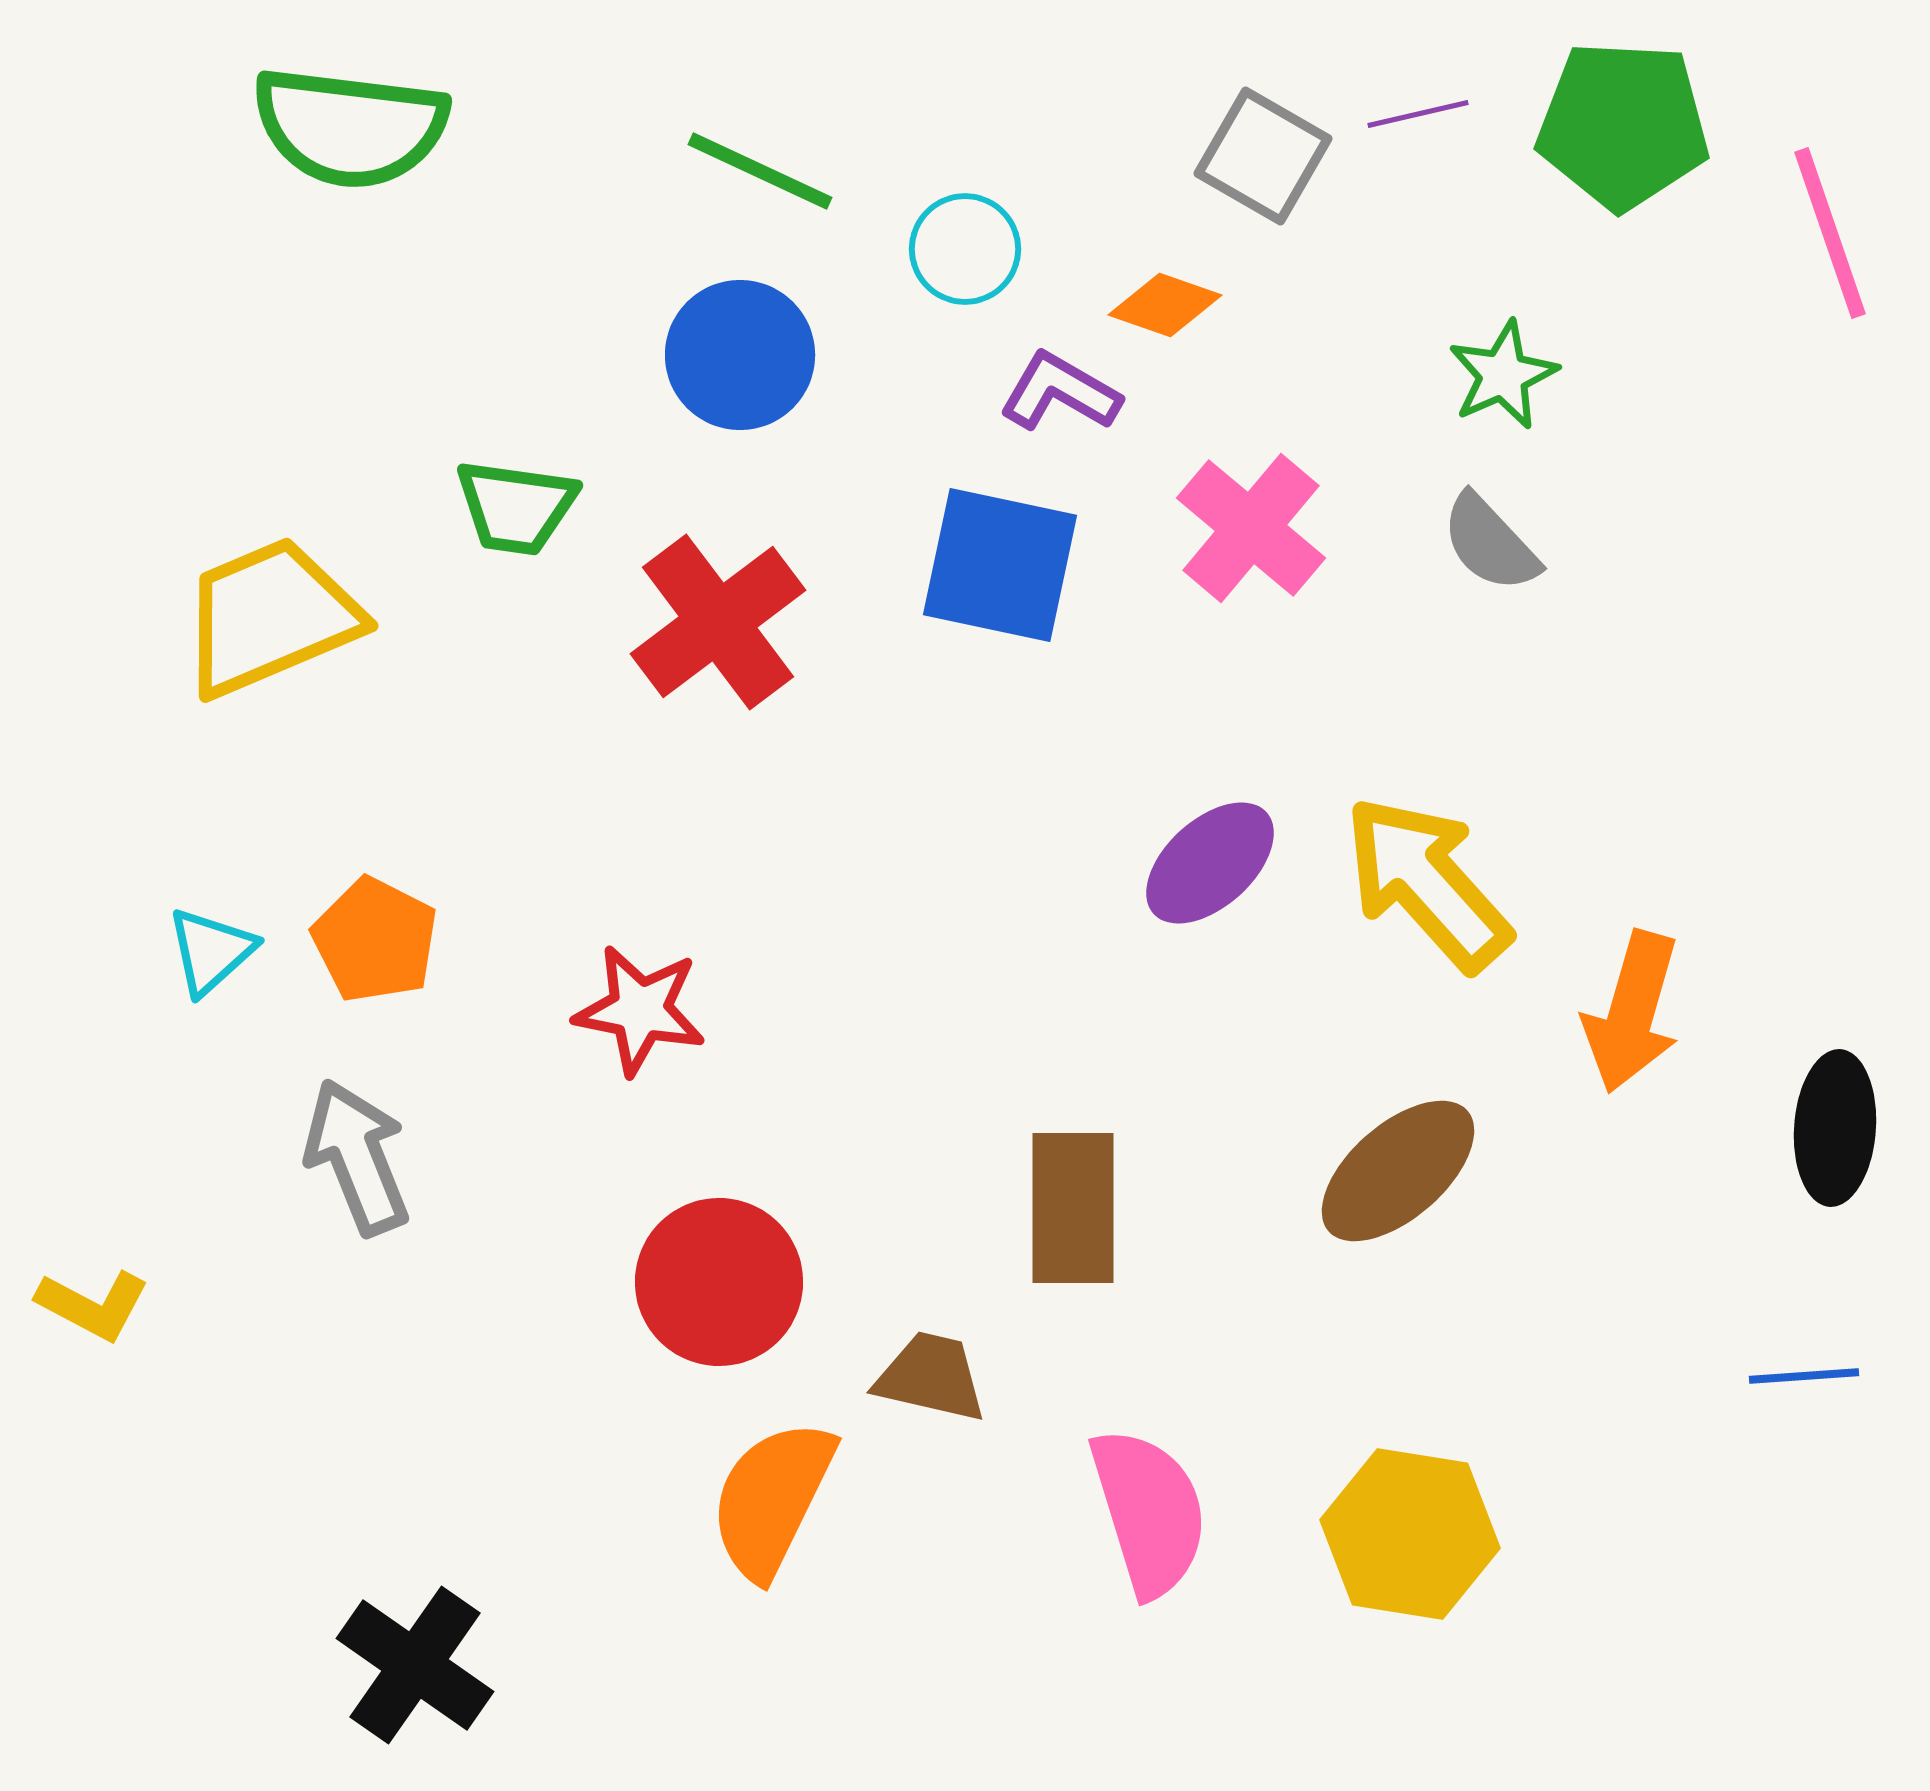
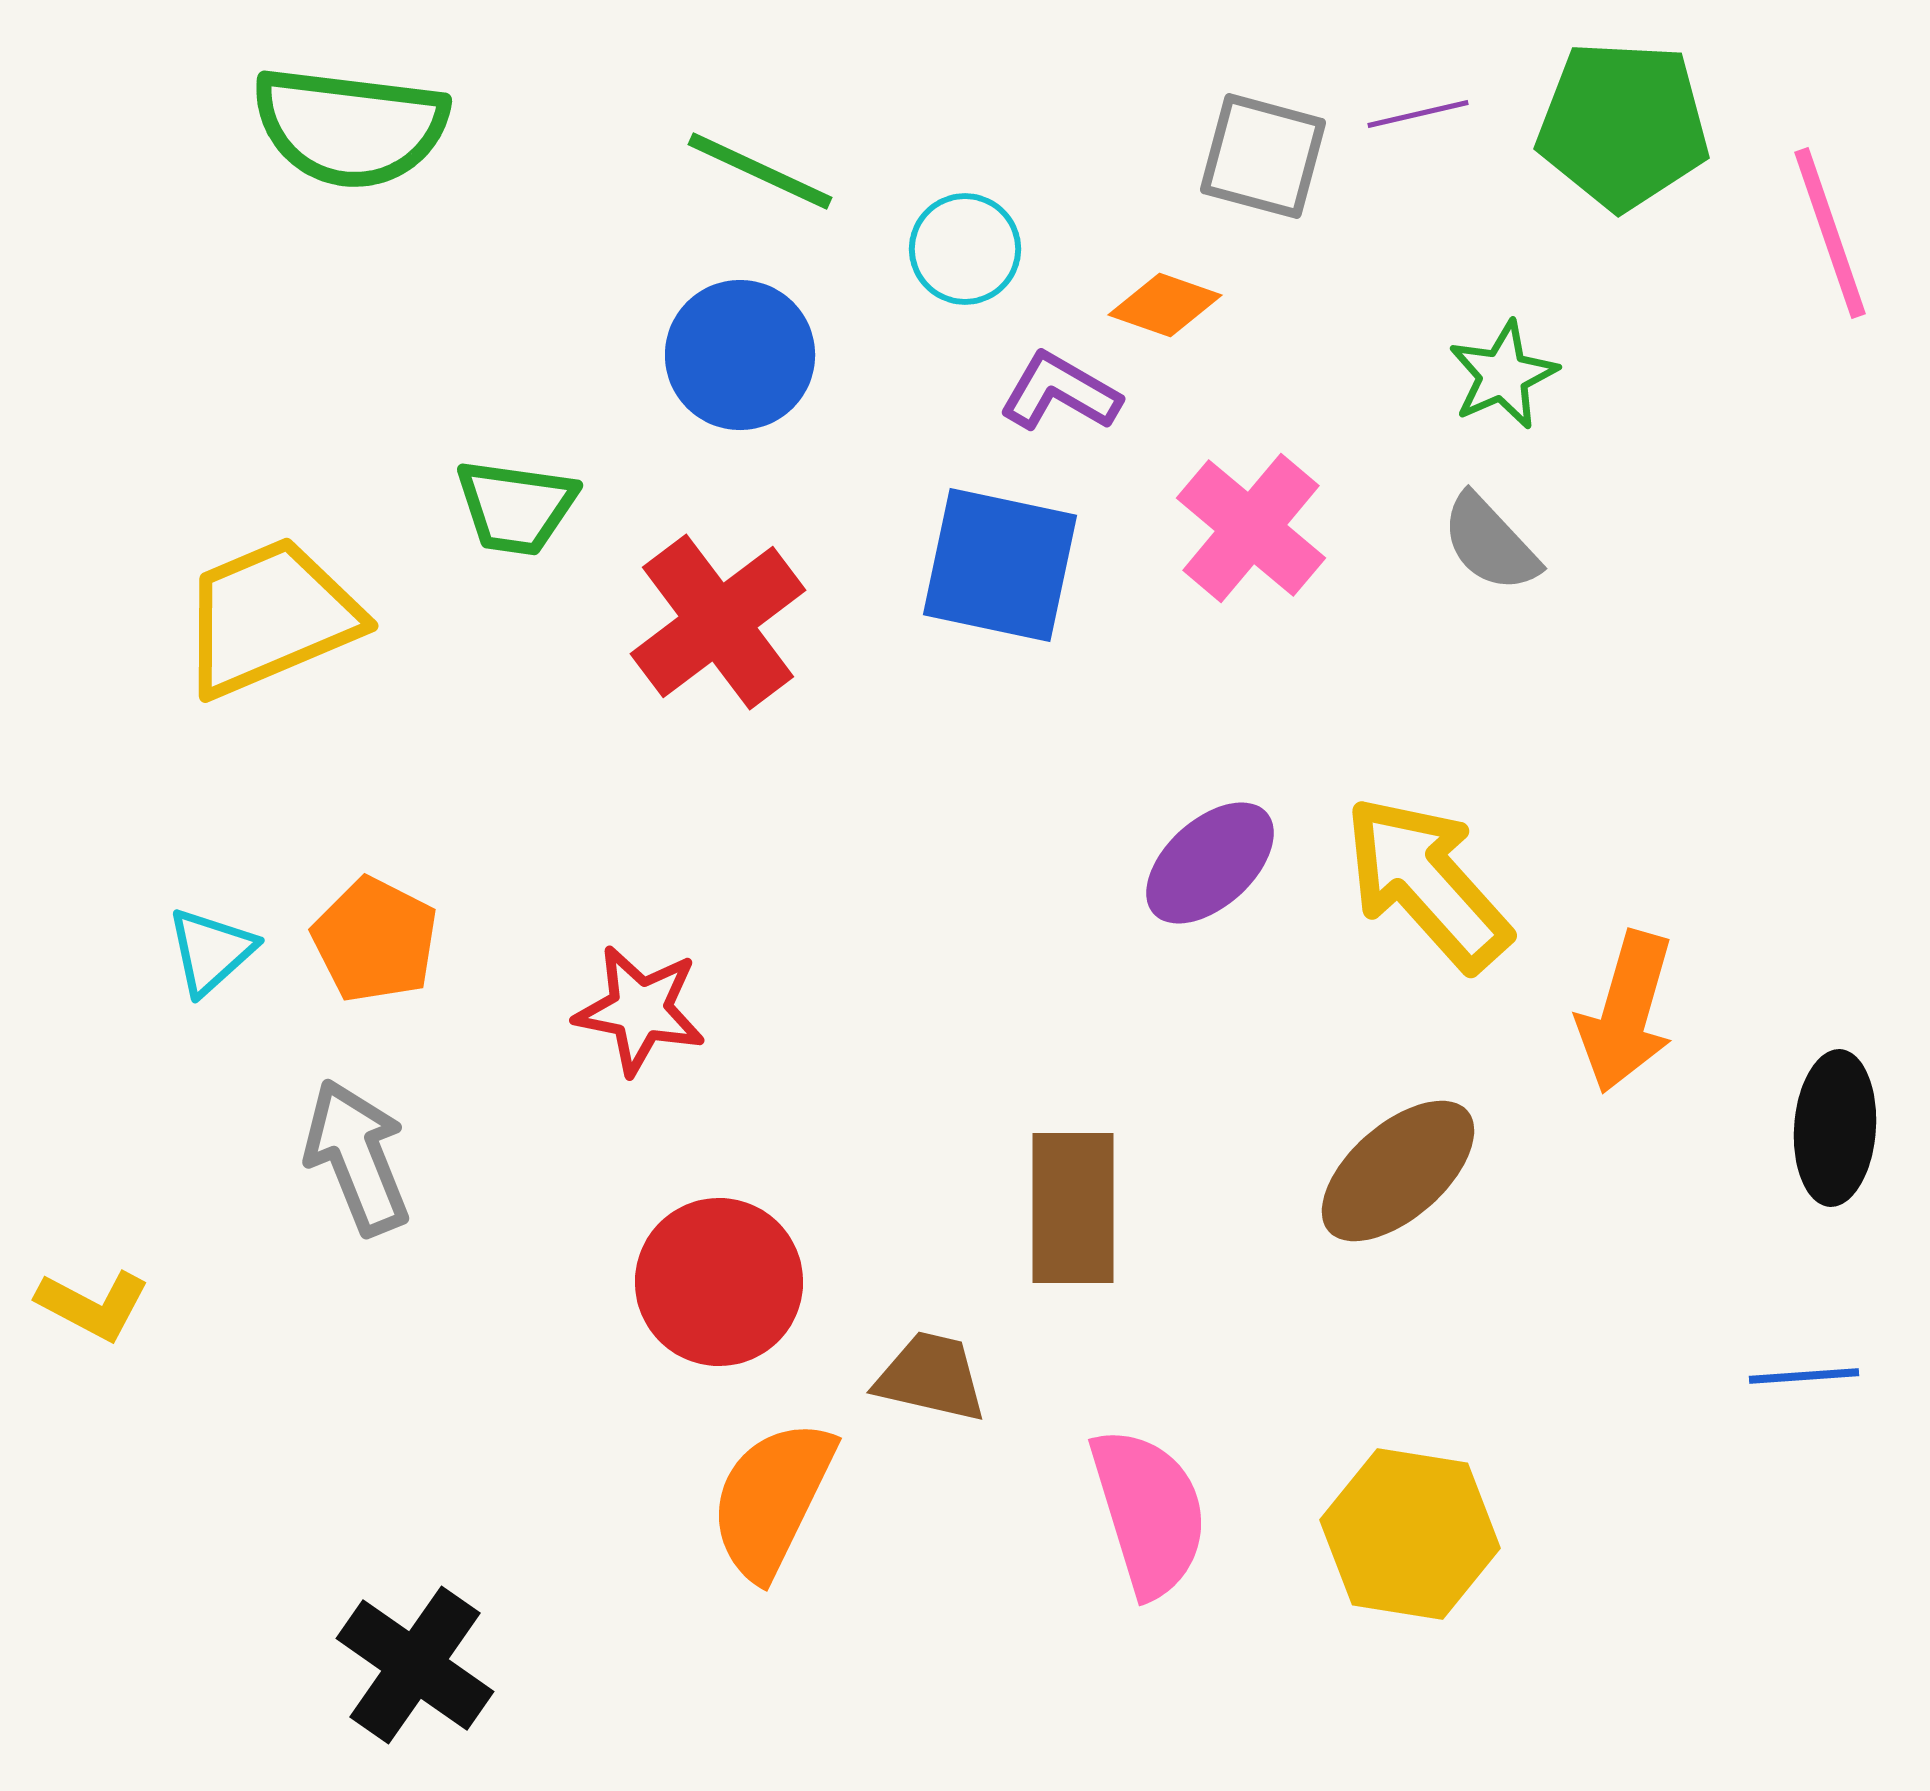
gray square: rotated 15 degrees counterclockwise
orange arrow: moved 6 px left
